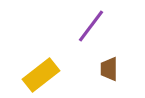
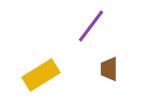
yellow rectangle: rotated 6 degrees clockwise
